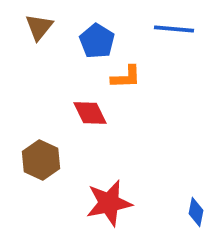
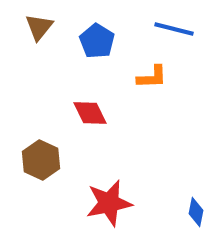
blue line: rotated 9 degrees clockwise
orange L-shape: moved 26 px right
